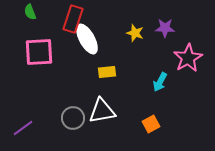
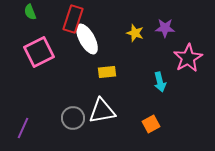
pink square: rotated 24 degrees counterclockwise
cyan arrow: rotated 42 degrees counterclockwise
purple line: rotated 30 degrees counterclockwise
